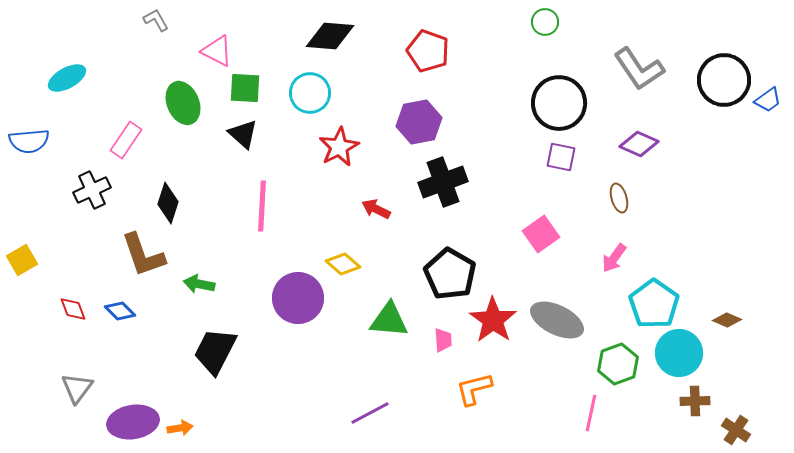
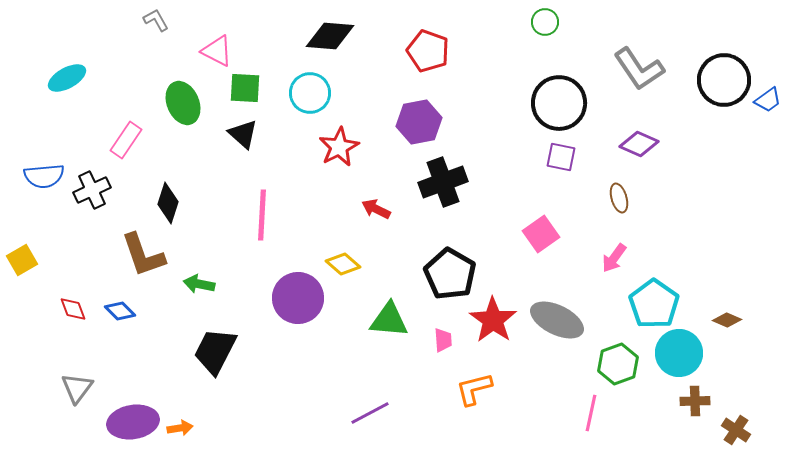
blue semicircle at (29, 141): moved 15 px right, 35 px down
pink line at (262, 206): moved 9 px down
